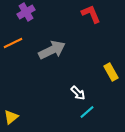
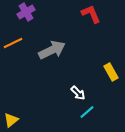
yellow triangle: moved 3 px down
